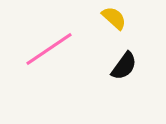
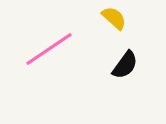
black semicircle: moved 1 px right, 1 px up
